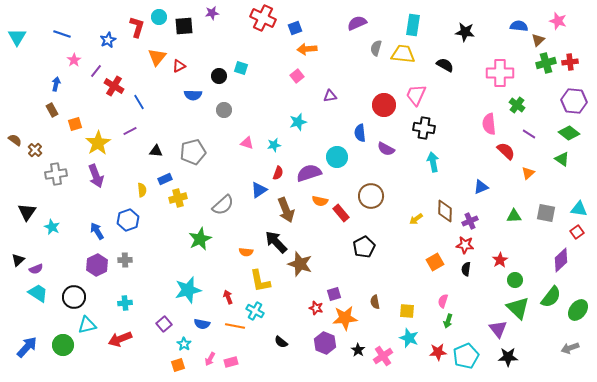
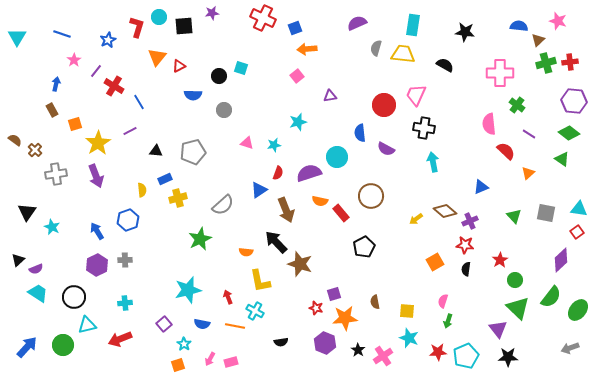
brown diamond at (445, 211): rotated 50 degrees counterclockwise
green triangle at (514, 216): rotated 49 degrees clockwise
black semicircle at (281, 342): rotated 48 degrees counterclockwise
